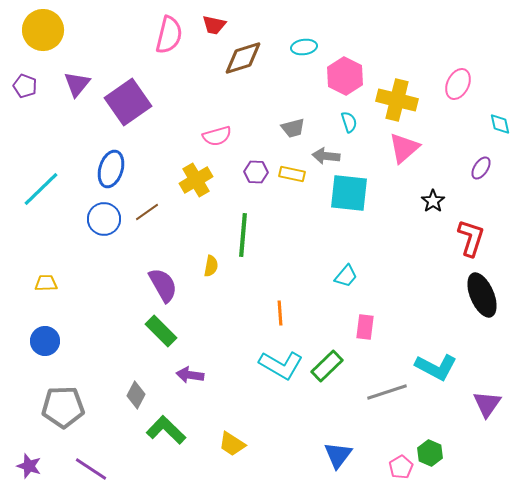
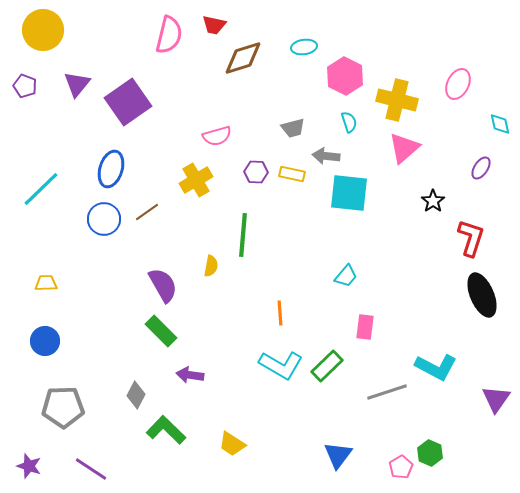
purple triangle at (487, 404): moved 9 px right, 5 px up
